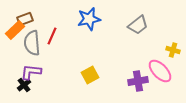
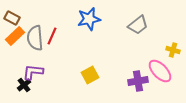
brown rectangle: moved 13 px left, 1 px up; rotated 49 degrees clockwise
orange rectangle: moved 6 px down
gray semicircle: moved 3 px right, 5 px up
purple L-shape: moved 2 px right
